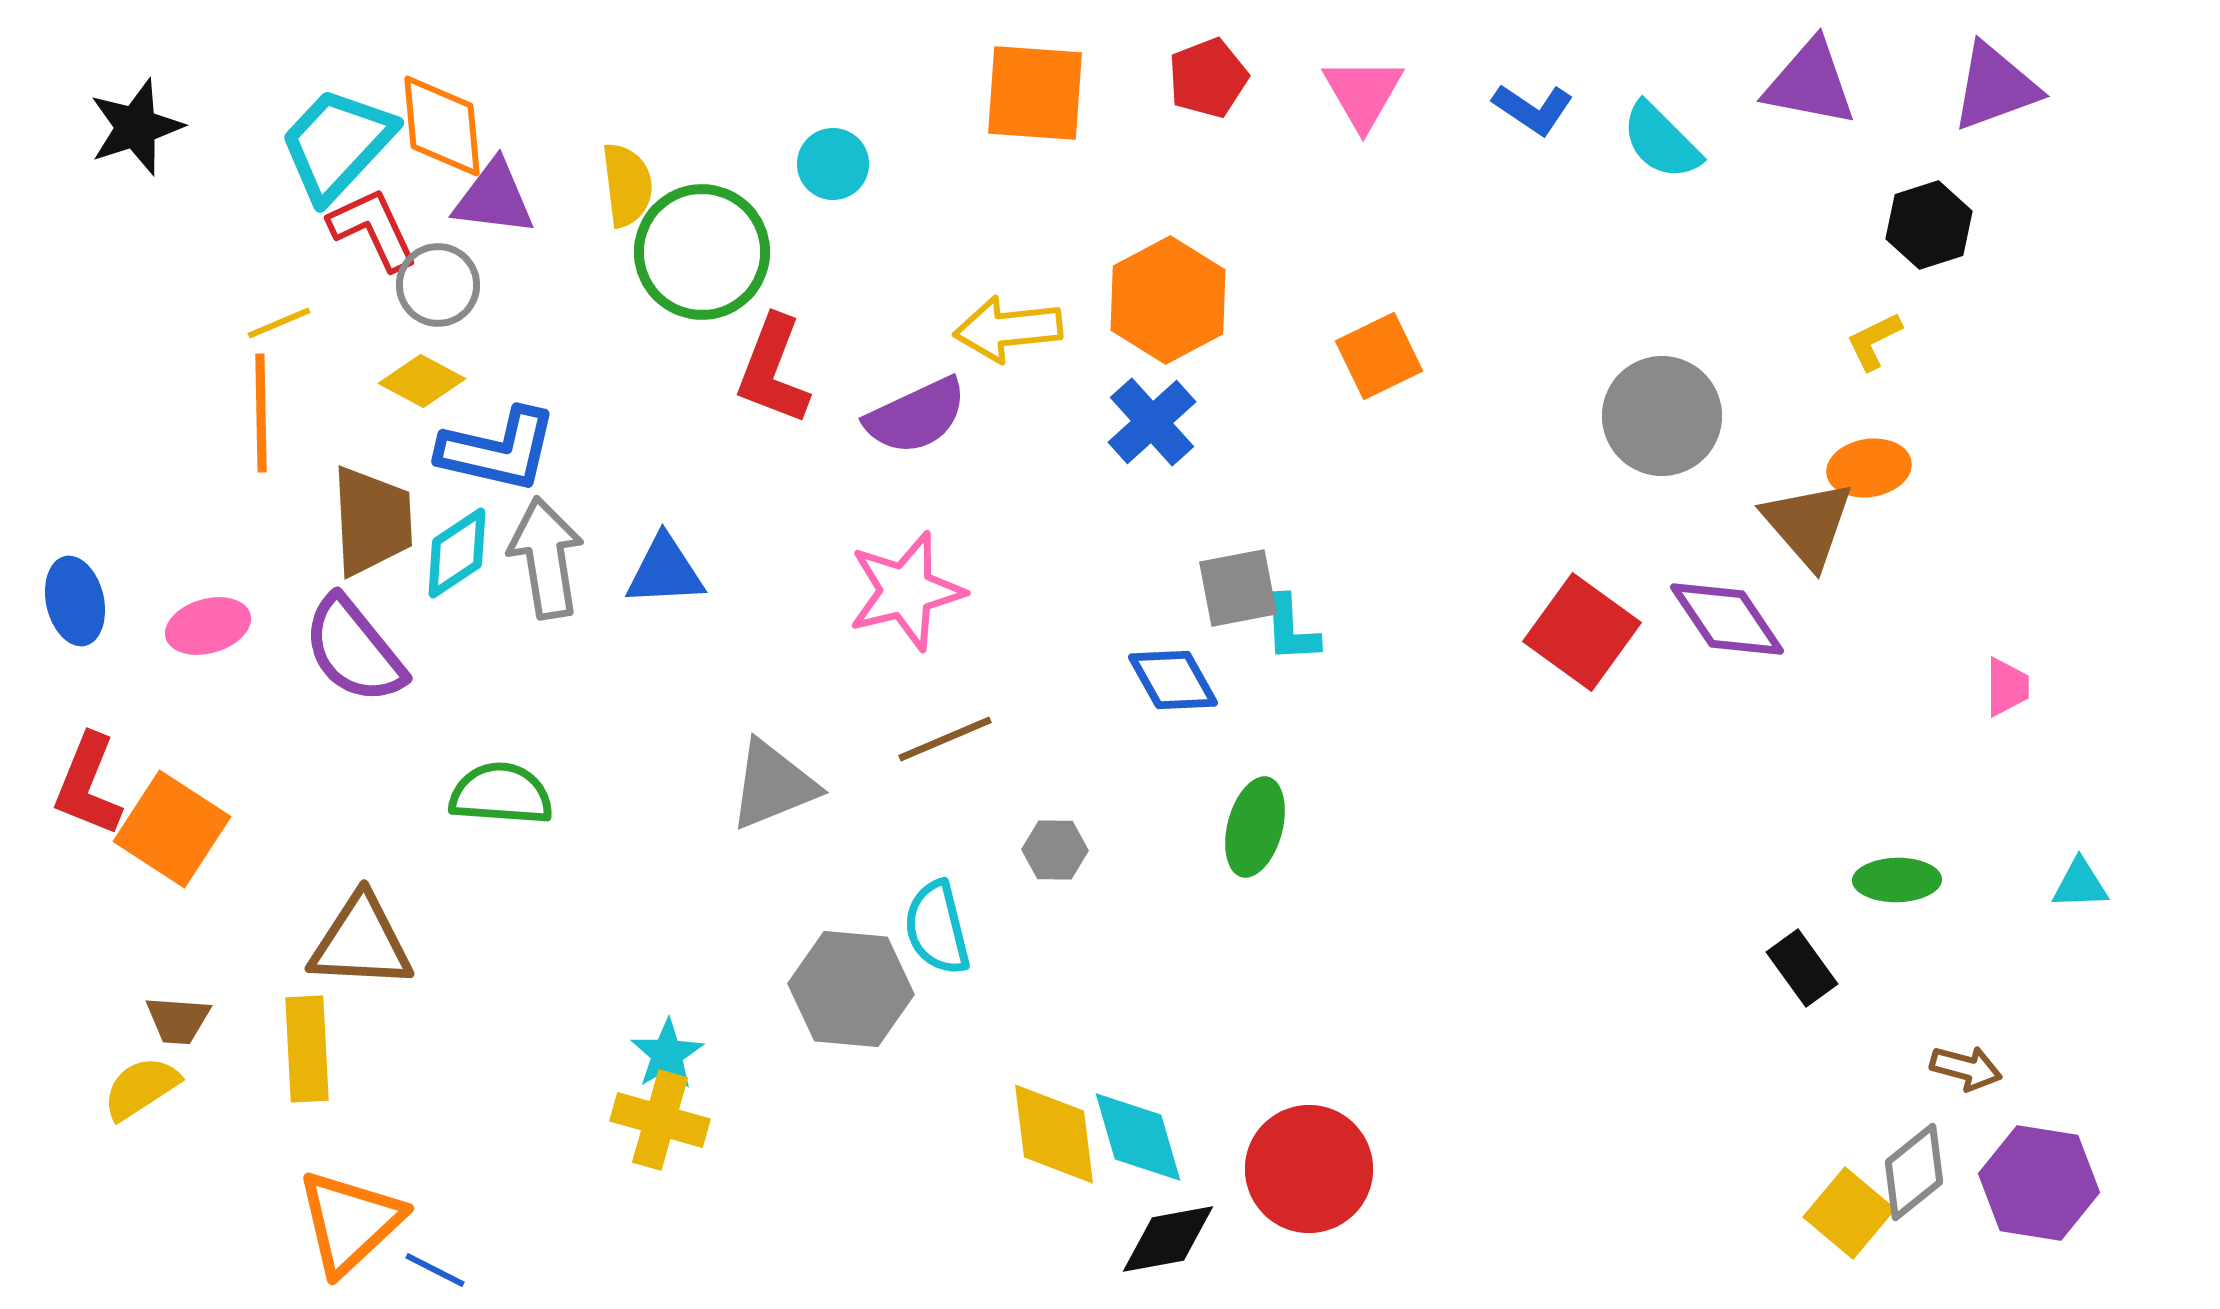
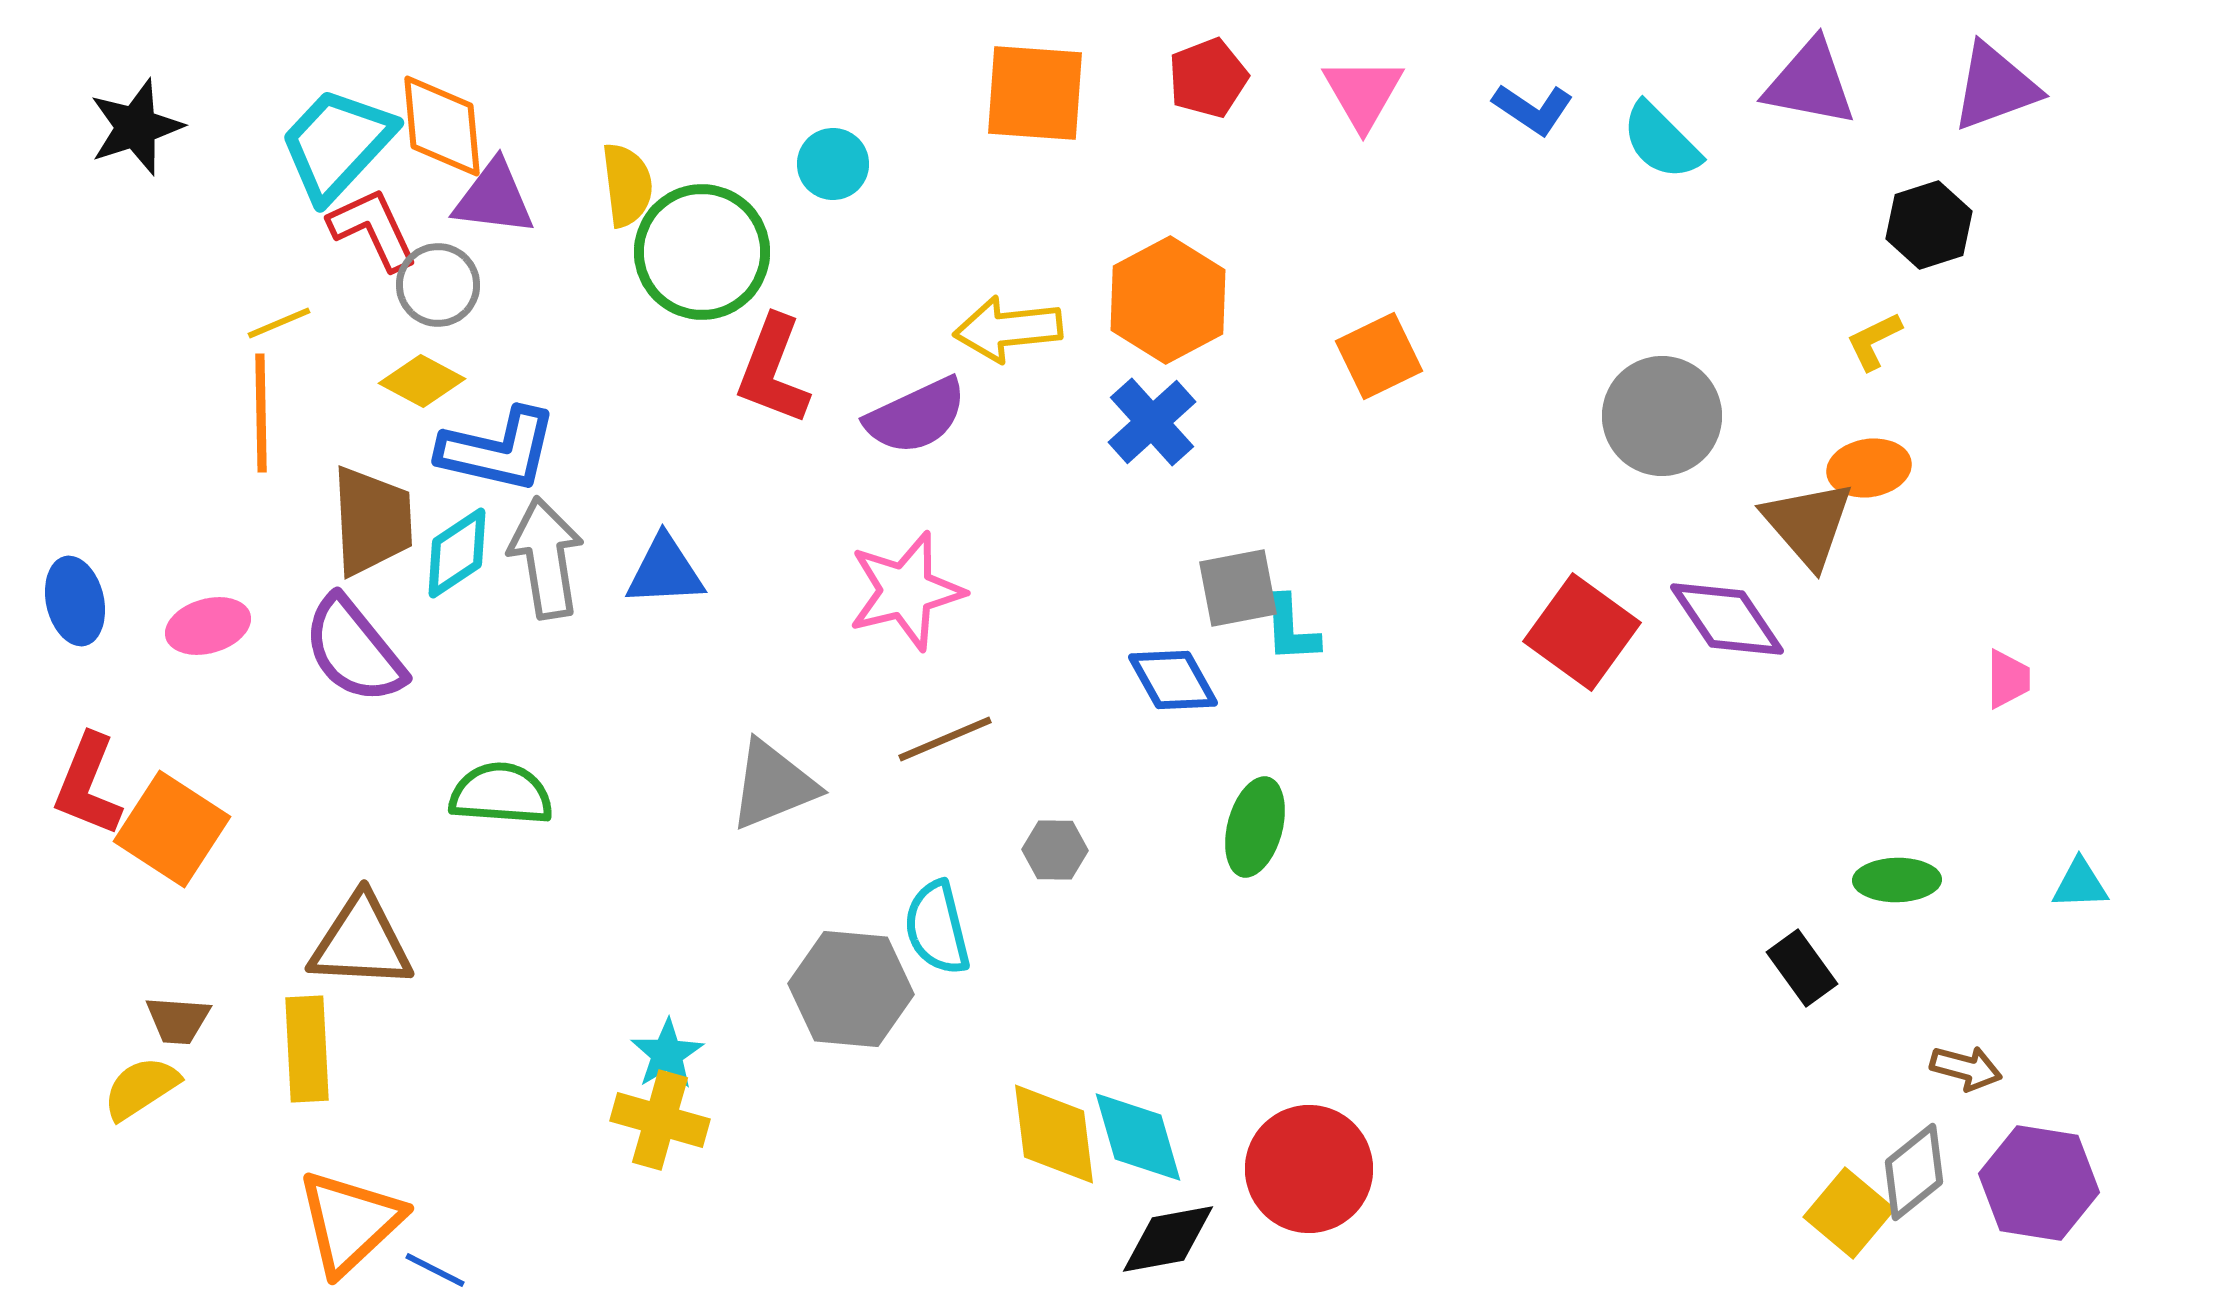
pink trapezoid at (2007, 687): moved 1 px right, 8 px up
